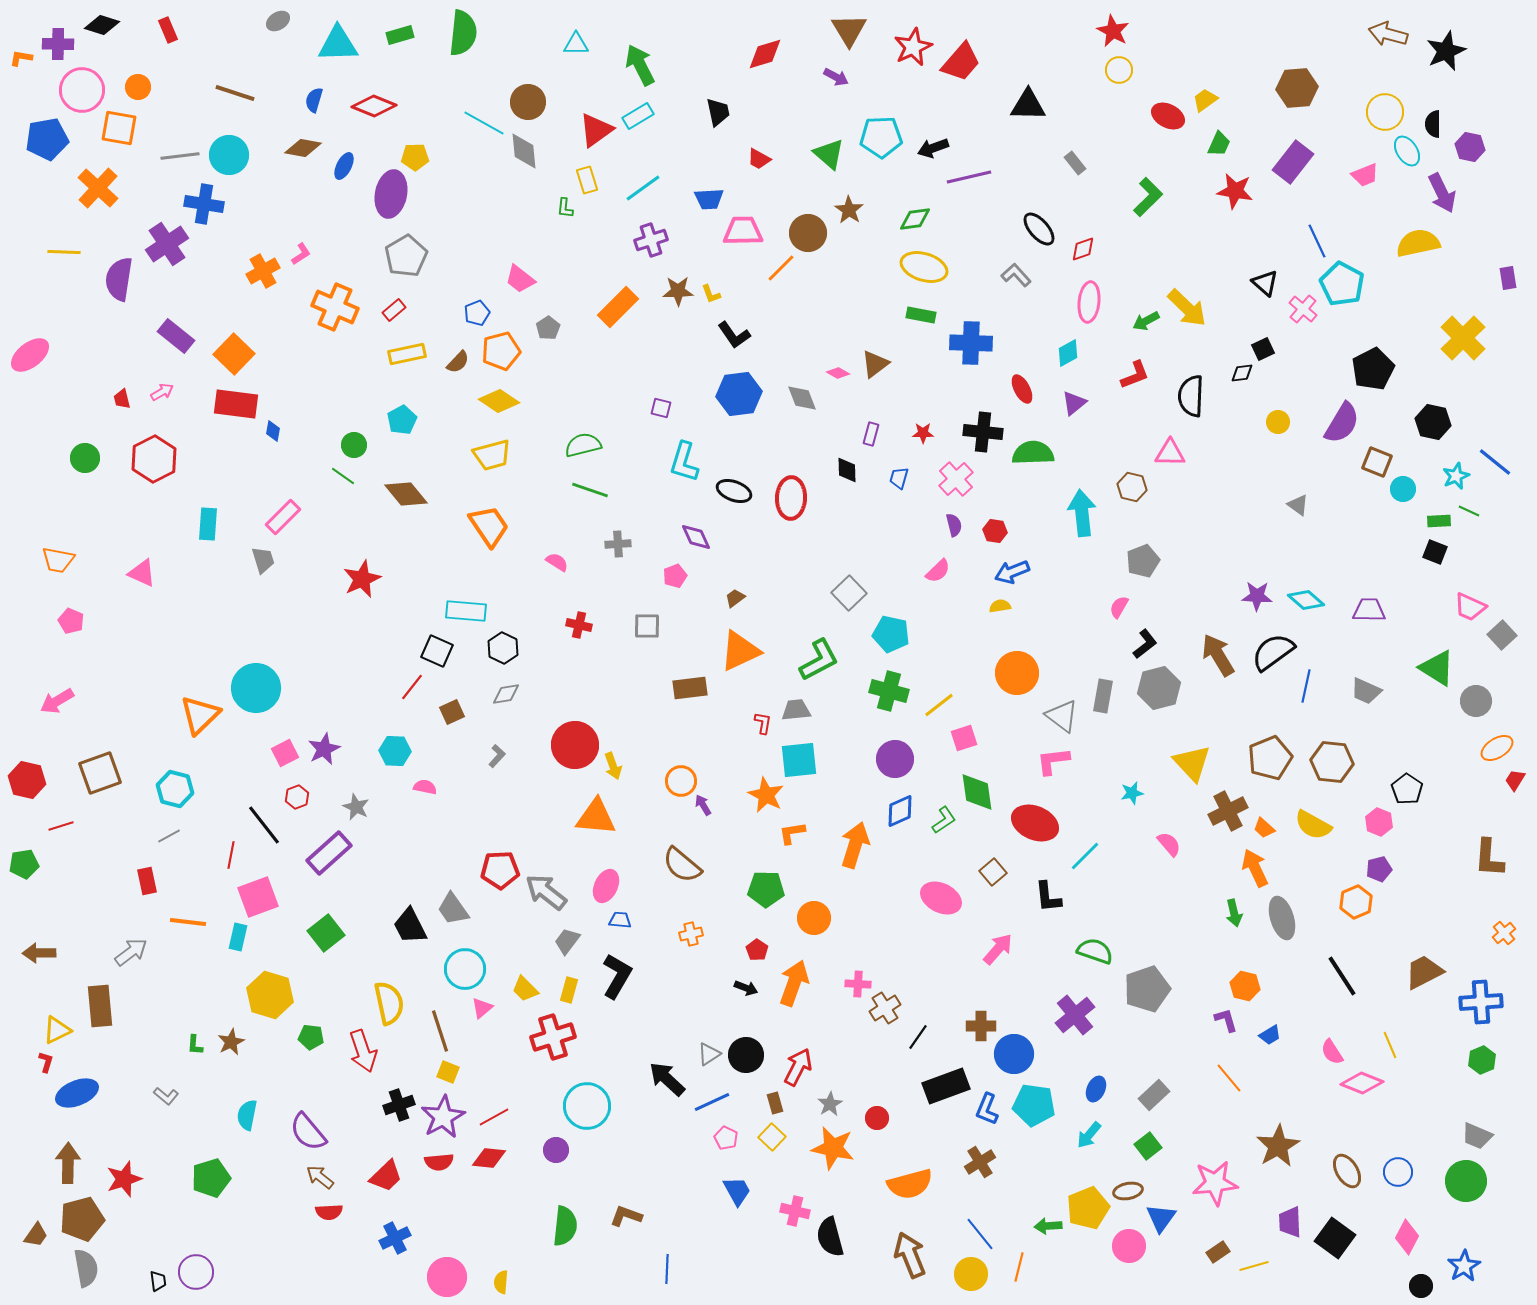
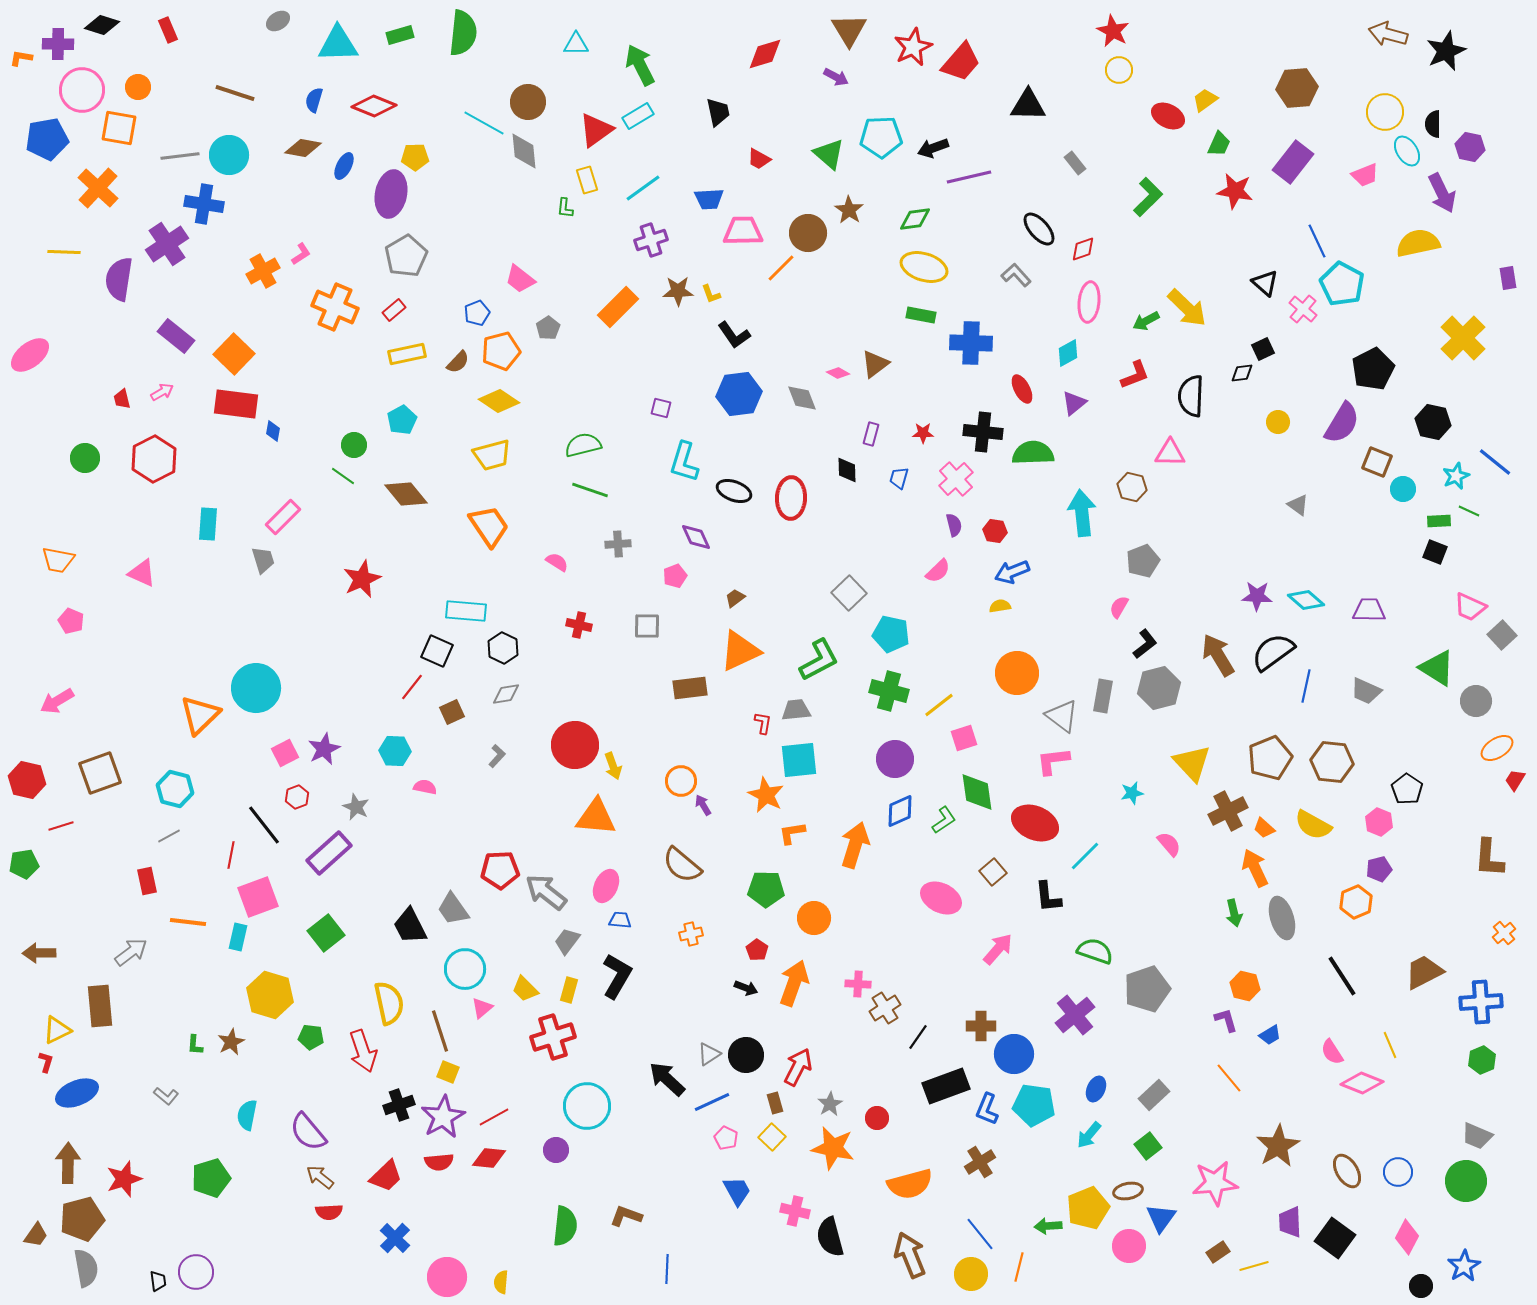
blue cross at (395, 1238): rotated 20 degrees counterclockwise
